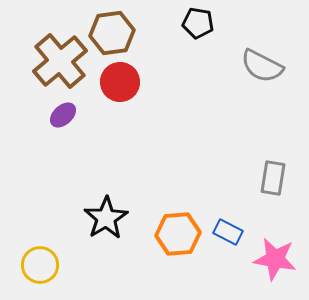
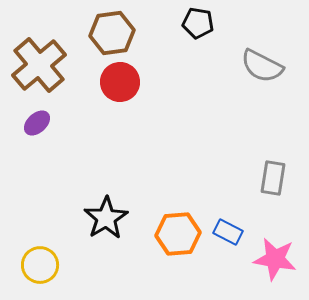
brown cross: moved 21 px left, 4 px down
purple ellipse: moved 26 px left, 8 px down
